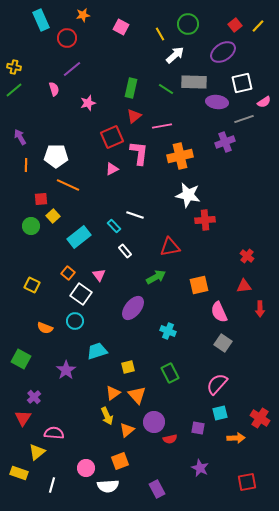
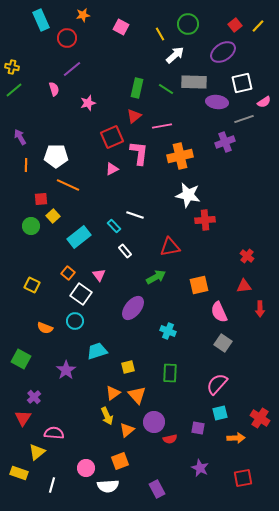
yellow cross at (14, 67): moved 2 px left
green rectangle at (131, 88): moved 6 px right
green rectangle at (170, 373): rotated 30 degrees clockwise
red square at (247, 482): moved 4 px left, 4 px up
